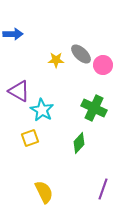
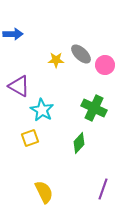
pink circle: moved 2 px right
purple triangle: moved 5 px up
